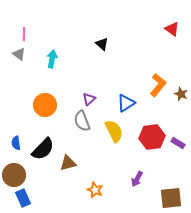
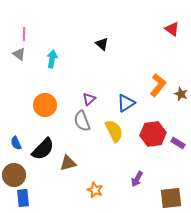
red hexagon: moved 1 px right, 3 px up
blue semicircle: rotated 16 degrees counterclockwise
blue rectangle: rotated 18 degrees clockwise
